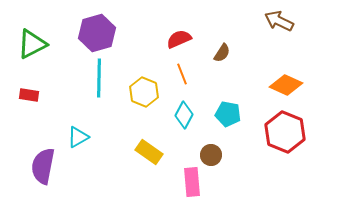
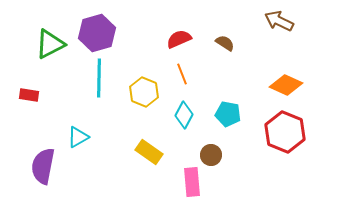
green triangle: moved 18 px right
brown semicircle: moved 3 px right, 10 px up; rotated 90 degrees counterclockwise
